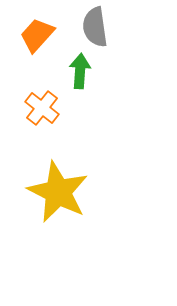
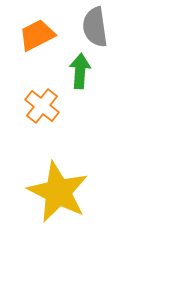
orange trapezoid: rotated 21 degrees clockwise
orange cross: moved 2 px up
